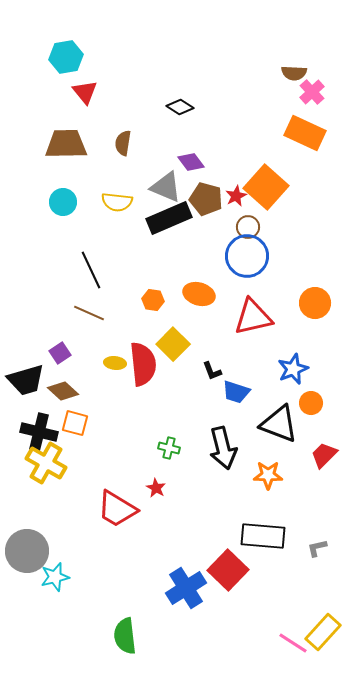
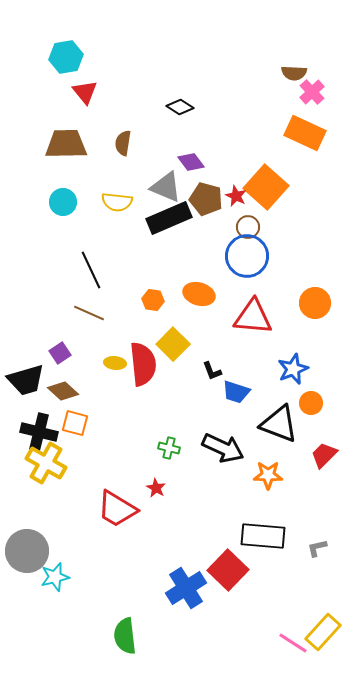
red star at (236, 196): rotated 20 degrees counterclockwise
red triangle at (253, 317): rotated 18 degrees clockwise
black arrow at (223, 448): rotated 51 degrees counterclockwise
